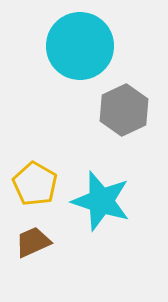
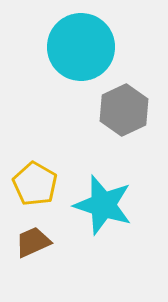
cyan circle: moved 1 px right, 1 px down
cyan star: moved 2 px right, 4 px down
